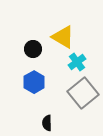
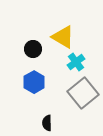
cyan cross: moved 1 px left
